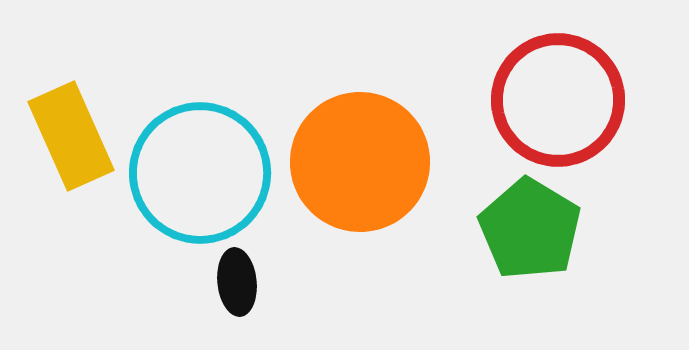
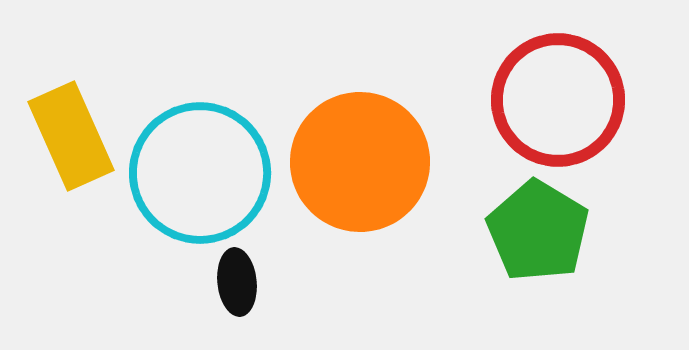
green pentagon: moved 8 px right, 2 px down
